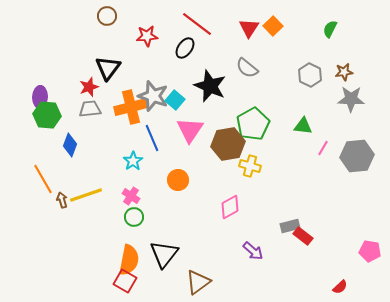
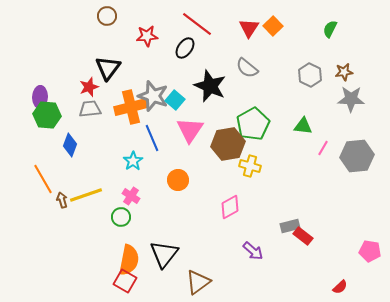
green circle at (134, 217): moved 13 px left
